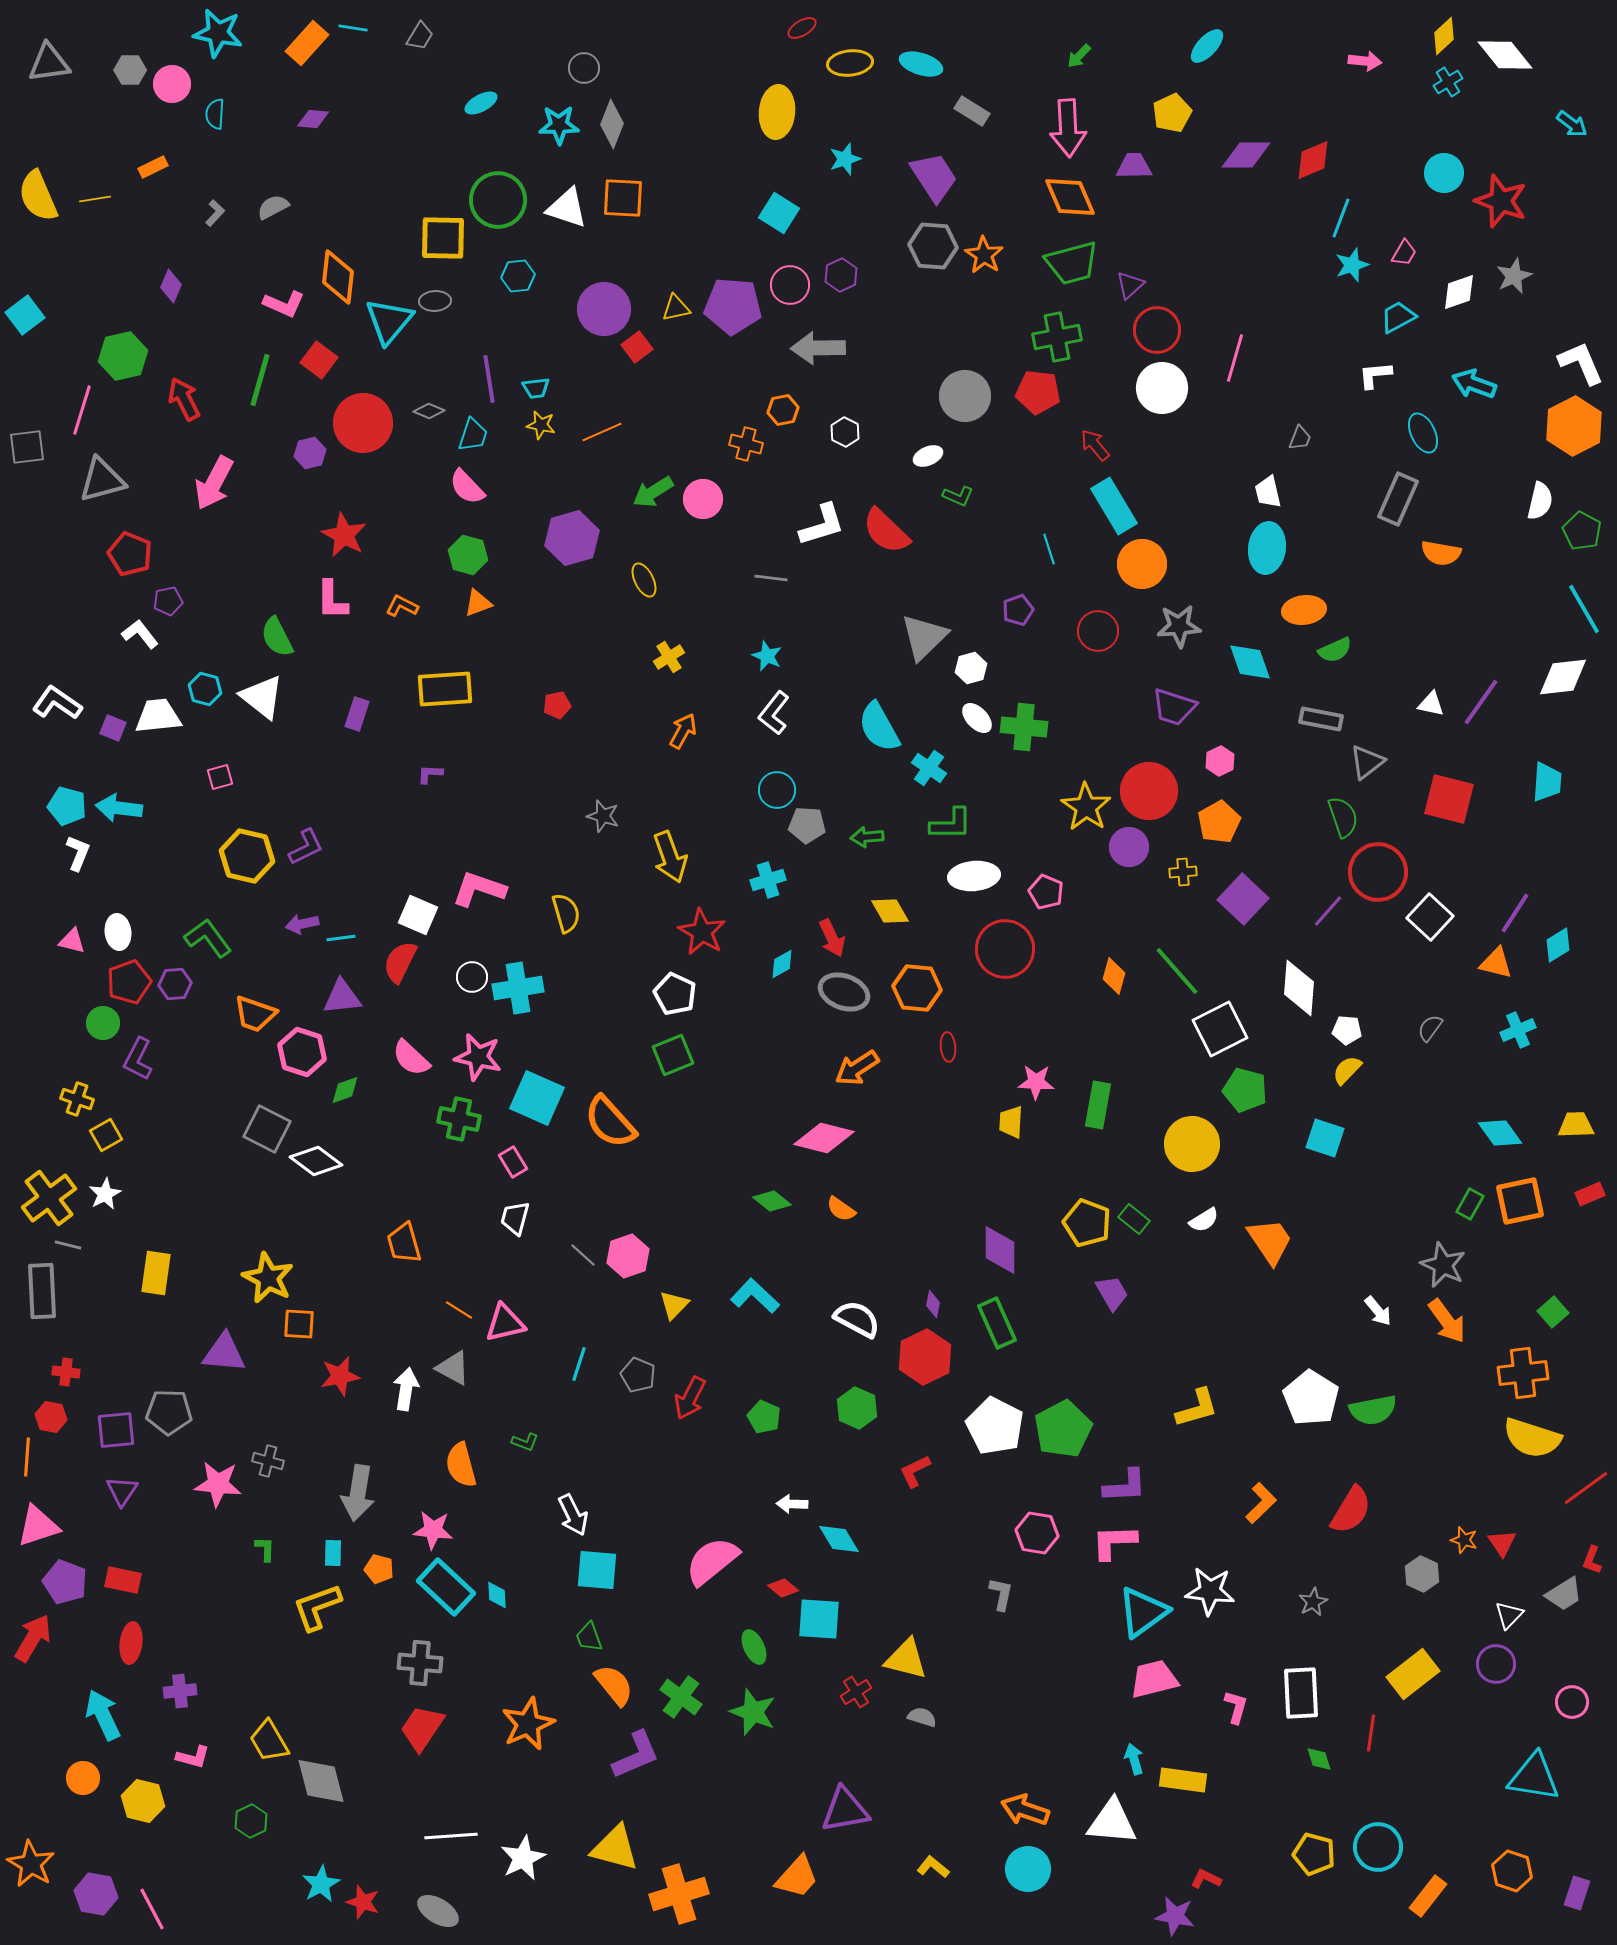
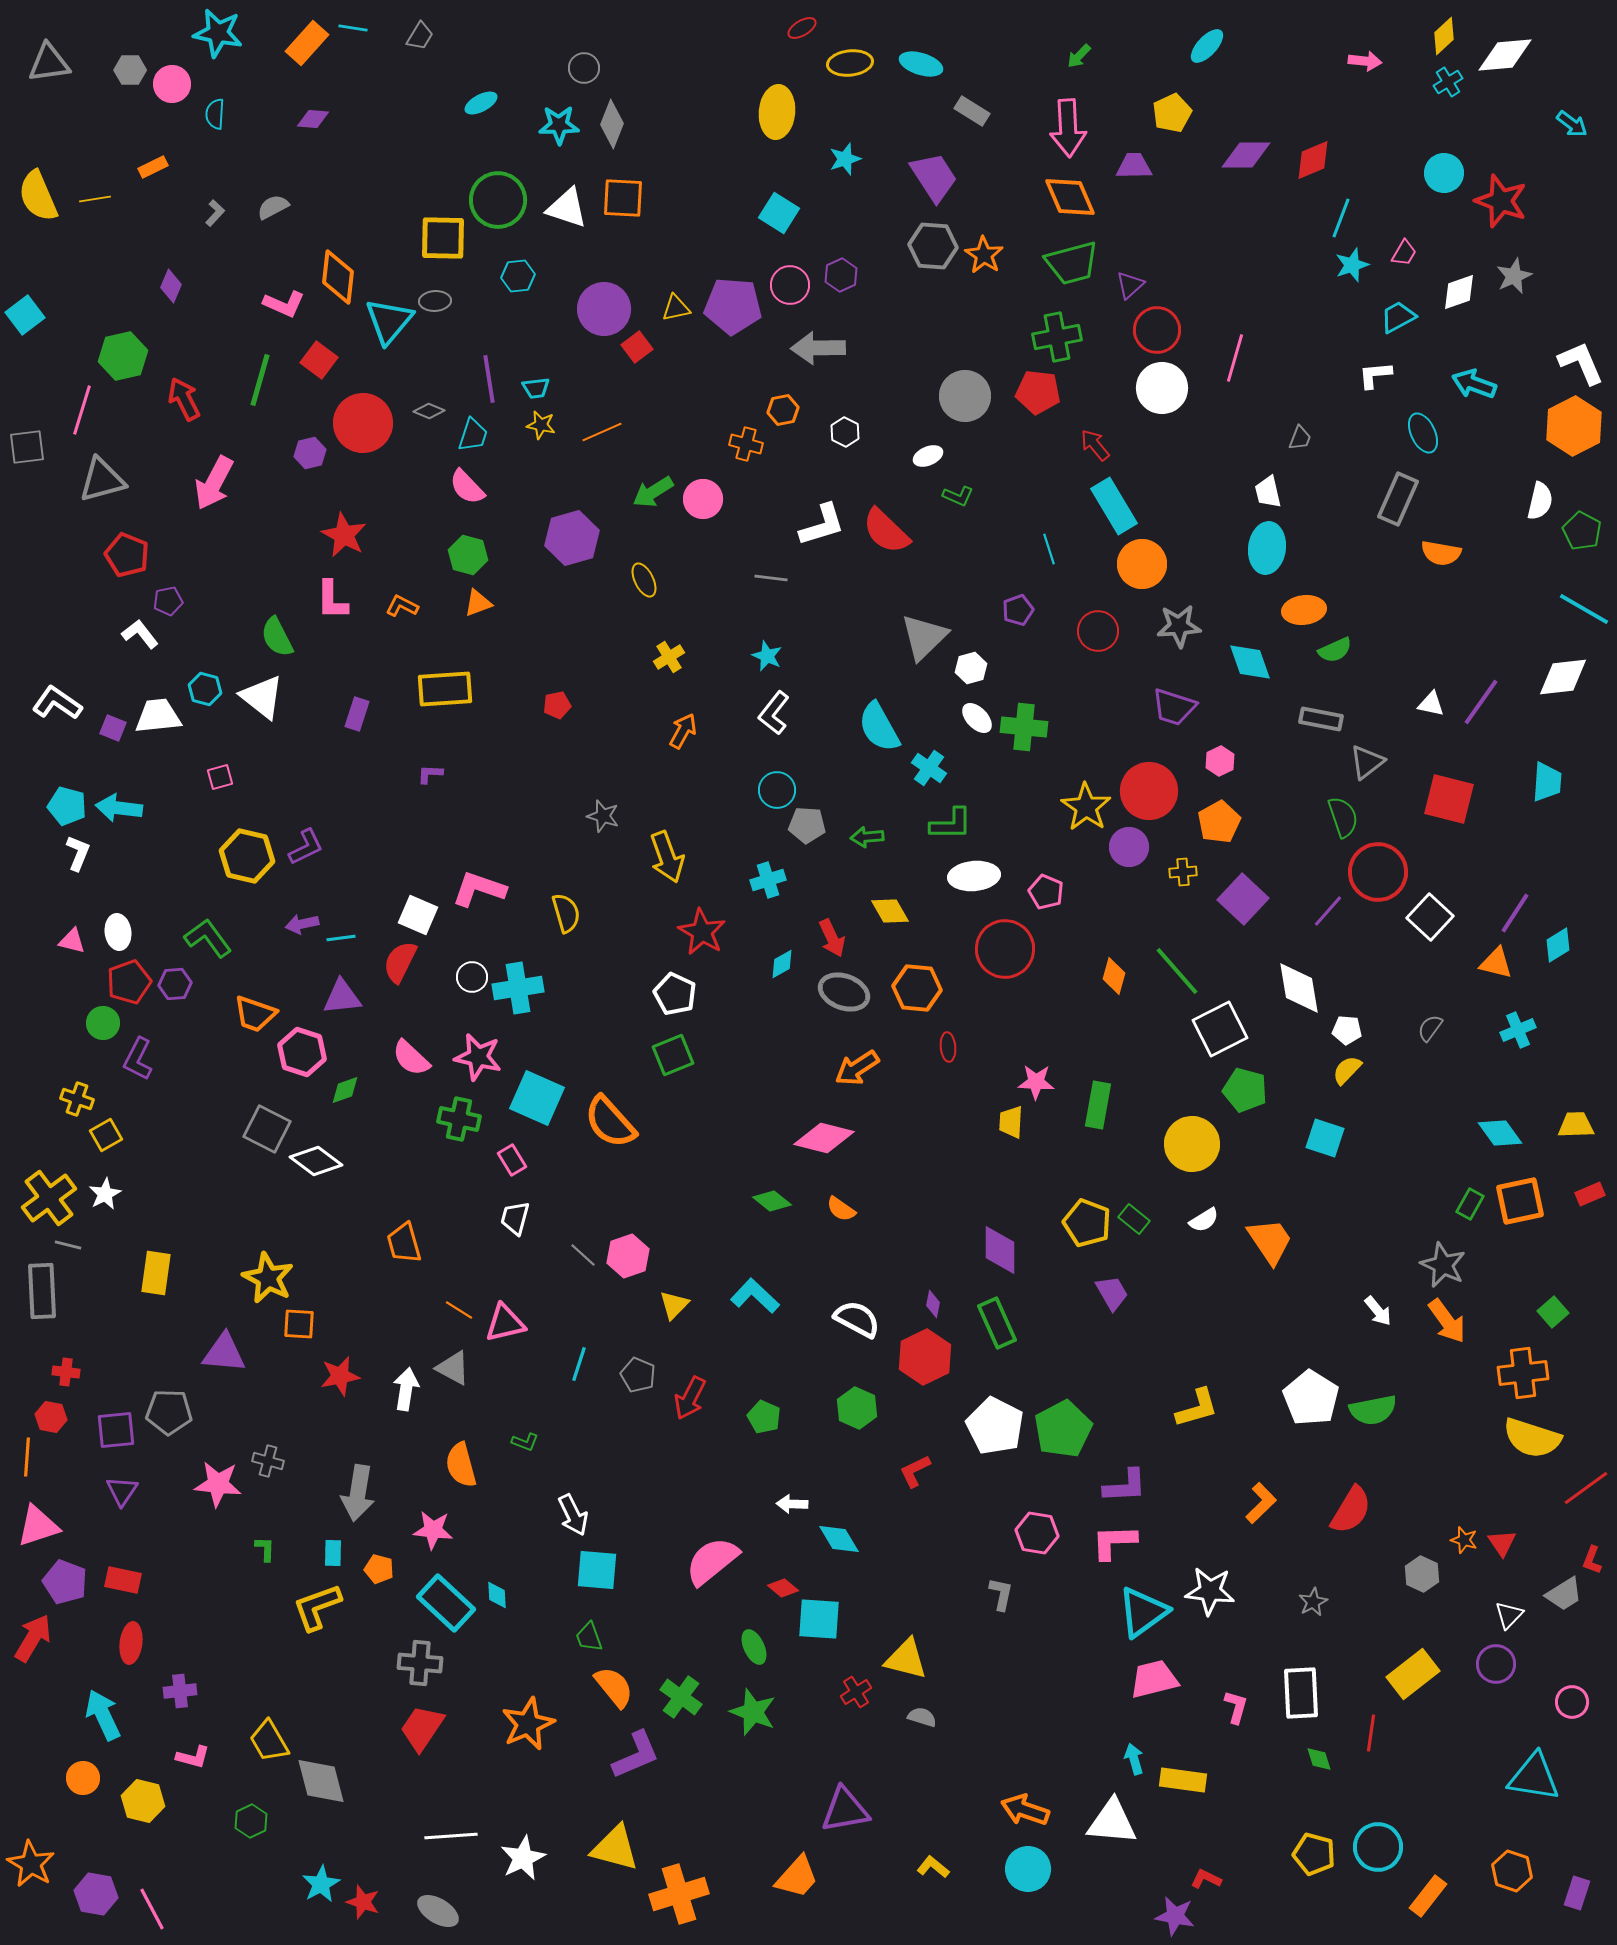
white diamond at (1505, 55): rotated 56 degrees counterclockwise
red pentagon at (130, 554): moved 3 px left, 1 px down
cyan line at (1584, 609): rotated 30 degrees counterclockwise
yellow arrow at (670, 857): moved 3 px left
white diamond at (1299, 988): rotated 14 degrees counterclockwise
pink rectangle at (513, 1162): moved 1 px left, 2 px up
cyan rectangle at (446, 1587): moved 16 px down
orange semicircle at (614, 1685): moved 2 px down
